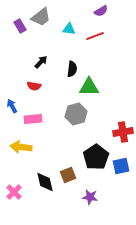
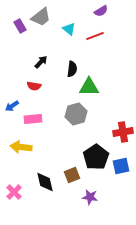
cyan triangle: rotated 32 degrees clockwise
blue arrow: rotated 96 degrees counterclockwise
brown square: moved 4 px right
